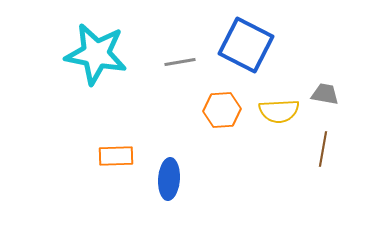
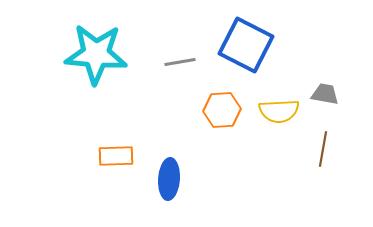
cyan star: rotated 6 degrees counterclockwise
